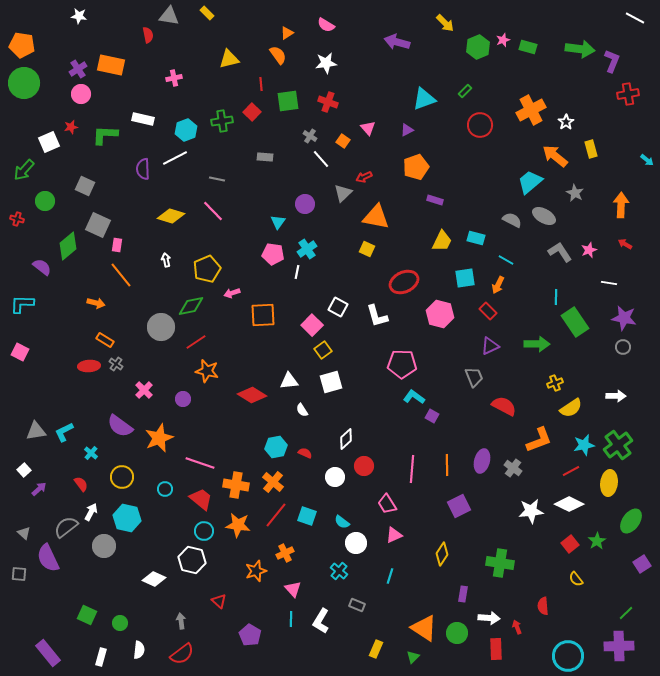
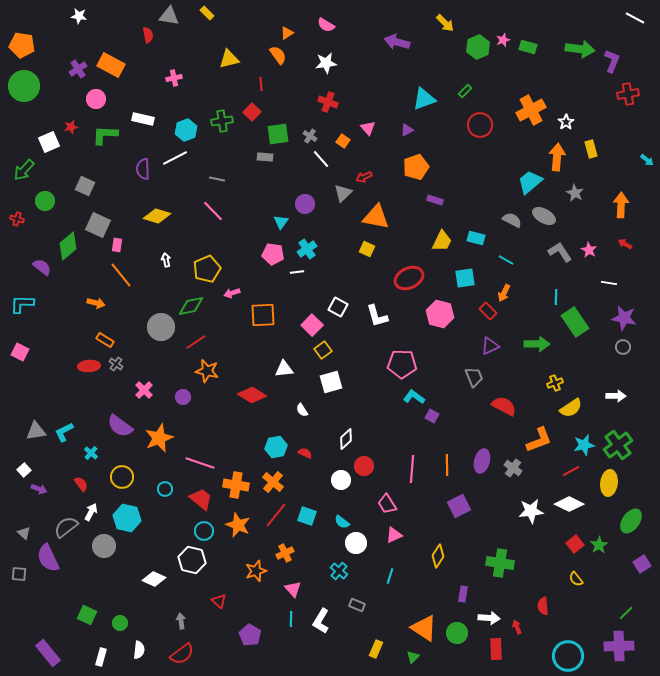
orange rectangle at (111, 65): rotated 16 degrees clockwise
green circle at (24, 83): moved 3 px down
pink circle at (81, 94): moved 15 px right, 5 px down
green square at (288, 101): moved 10 px left, 33 px down
orange arrow at (555, 156): moved 2 px right, 1 px down; rotated 56 degrees clockwise
yellow diamond at (171, 216): moved 14 px left
cyan triangle at (278, 222): moved 3 px right
pink star at (589, 250): rotated 21 degrees counterclockwise
white line at (297, 272): rotated 72 degrees clockwise
red ellipse at (404, 282): moved 5 px right, 4 px up
orange arrow at (498, 285): moved 6 px right, 8 px down
white triangle at (289, 381): moved 5 px left, 12 px up
purple circle at (183, 399): moved 2 px up
white circle at (335, 477): moved 6 px right, 3 px down
purple arrow at (39, 489): rotated 63 degrees clockwise
orange star at (238, 525): rotated 15 degrees clockwise
green star at (597, 541): moved 2 px right, 4 px down
red square at (570, 544): moved 5 px right
yellow diamond at (442, 554): moved 4 px left, 2 px down
